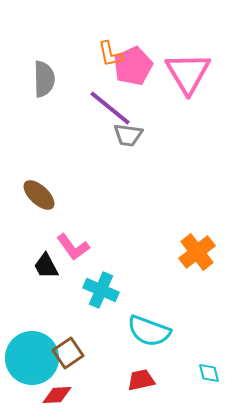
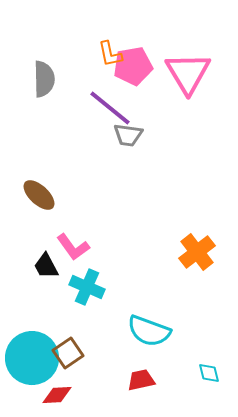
pink pentagon: rotated 15 degrees clockwise
cyan cross: moved 14 px left, 3 px up
